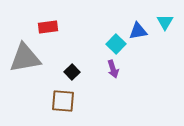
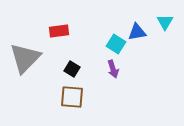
red rectangle: moved 11 px right, 4 px down
blue triangle: moved 1 px left, 1 px down
cyan square: rotated 12 degrees counterclockwise
gray triangle: rotated 36 degrees counterclockwise
black square: moved 3 px up; rotated 14 degrees counterclockwise
brown square: moved 9 px right, 4 px up
